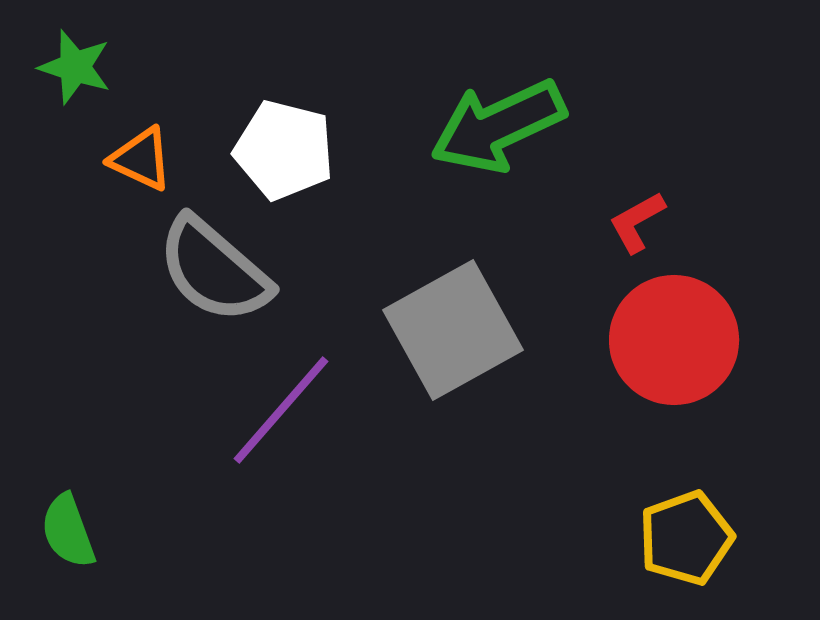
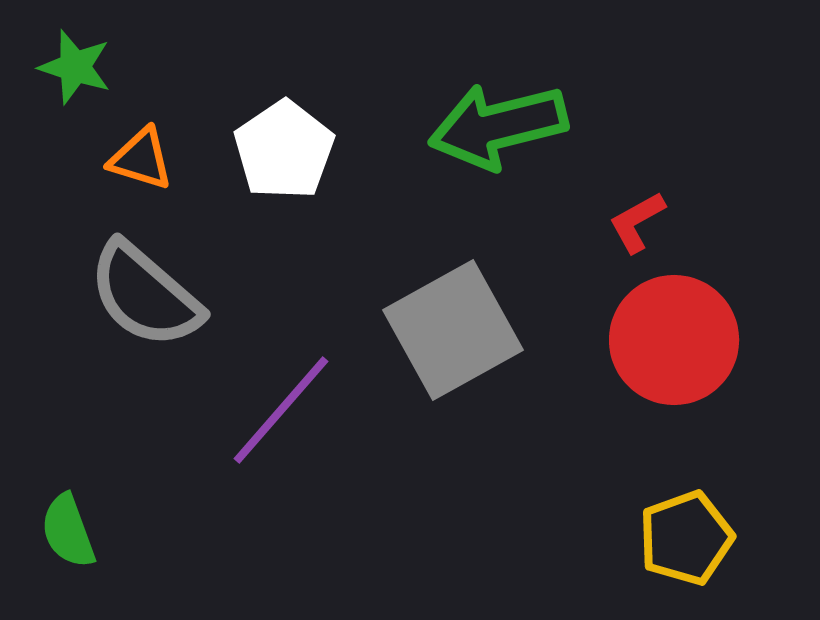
green arrow: rotated 11 degrees clockwise
white pentagon: rotated 24 degrees clockwise
orange triangle: rotated 8 degrees counterclockwise
gray semicircle: moved 69 px left, 25 px down
